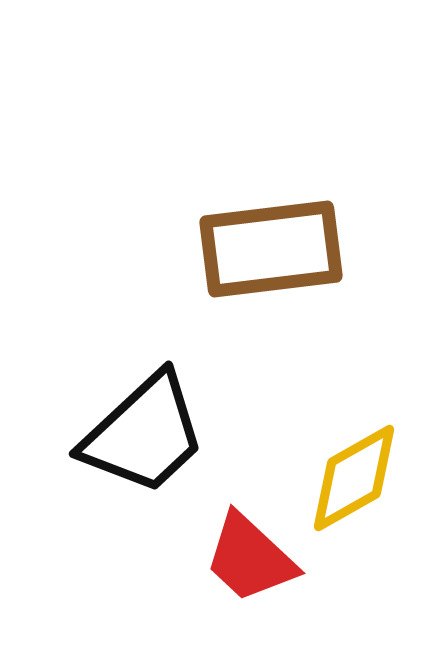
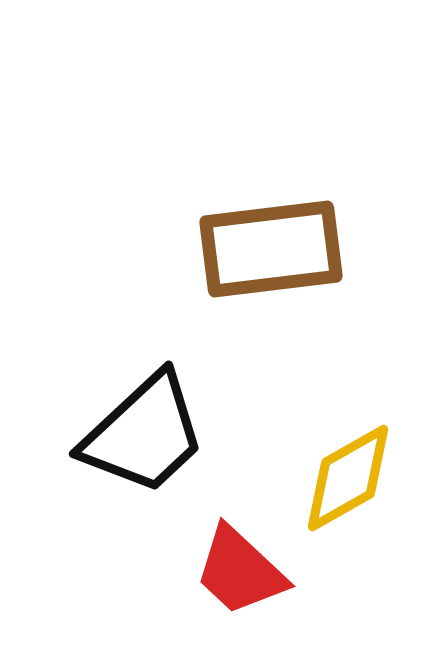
yellow diamond: moved 6 px left
red trapezoid: moved 10 px left, 13 px down
